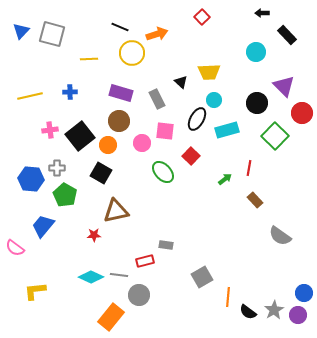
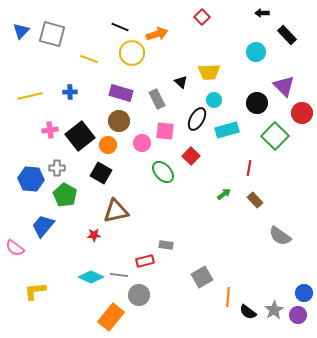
yellow line at (89, 59): rotated 24 degrees clockwise
green arrow at (225, 179): moved 1 px left, 15 px down
